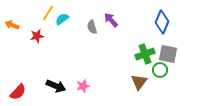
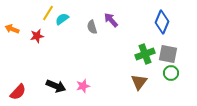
orange arrow: moved 4 px down
green circle: moved 11 px right, 3 px down
